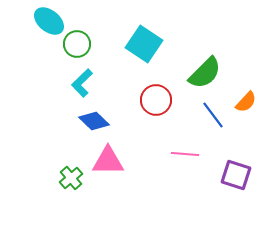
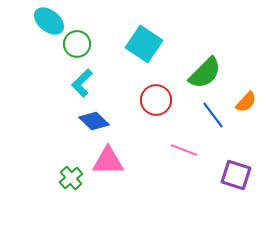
pink line: moved 1 px left, 4 px up; rotated 16 degrees clockwise
